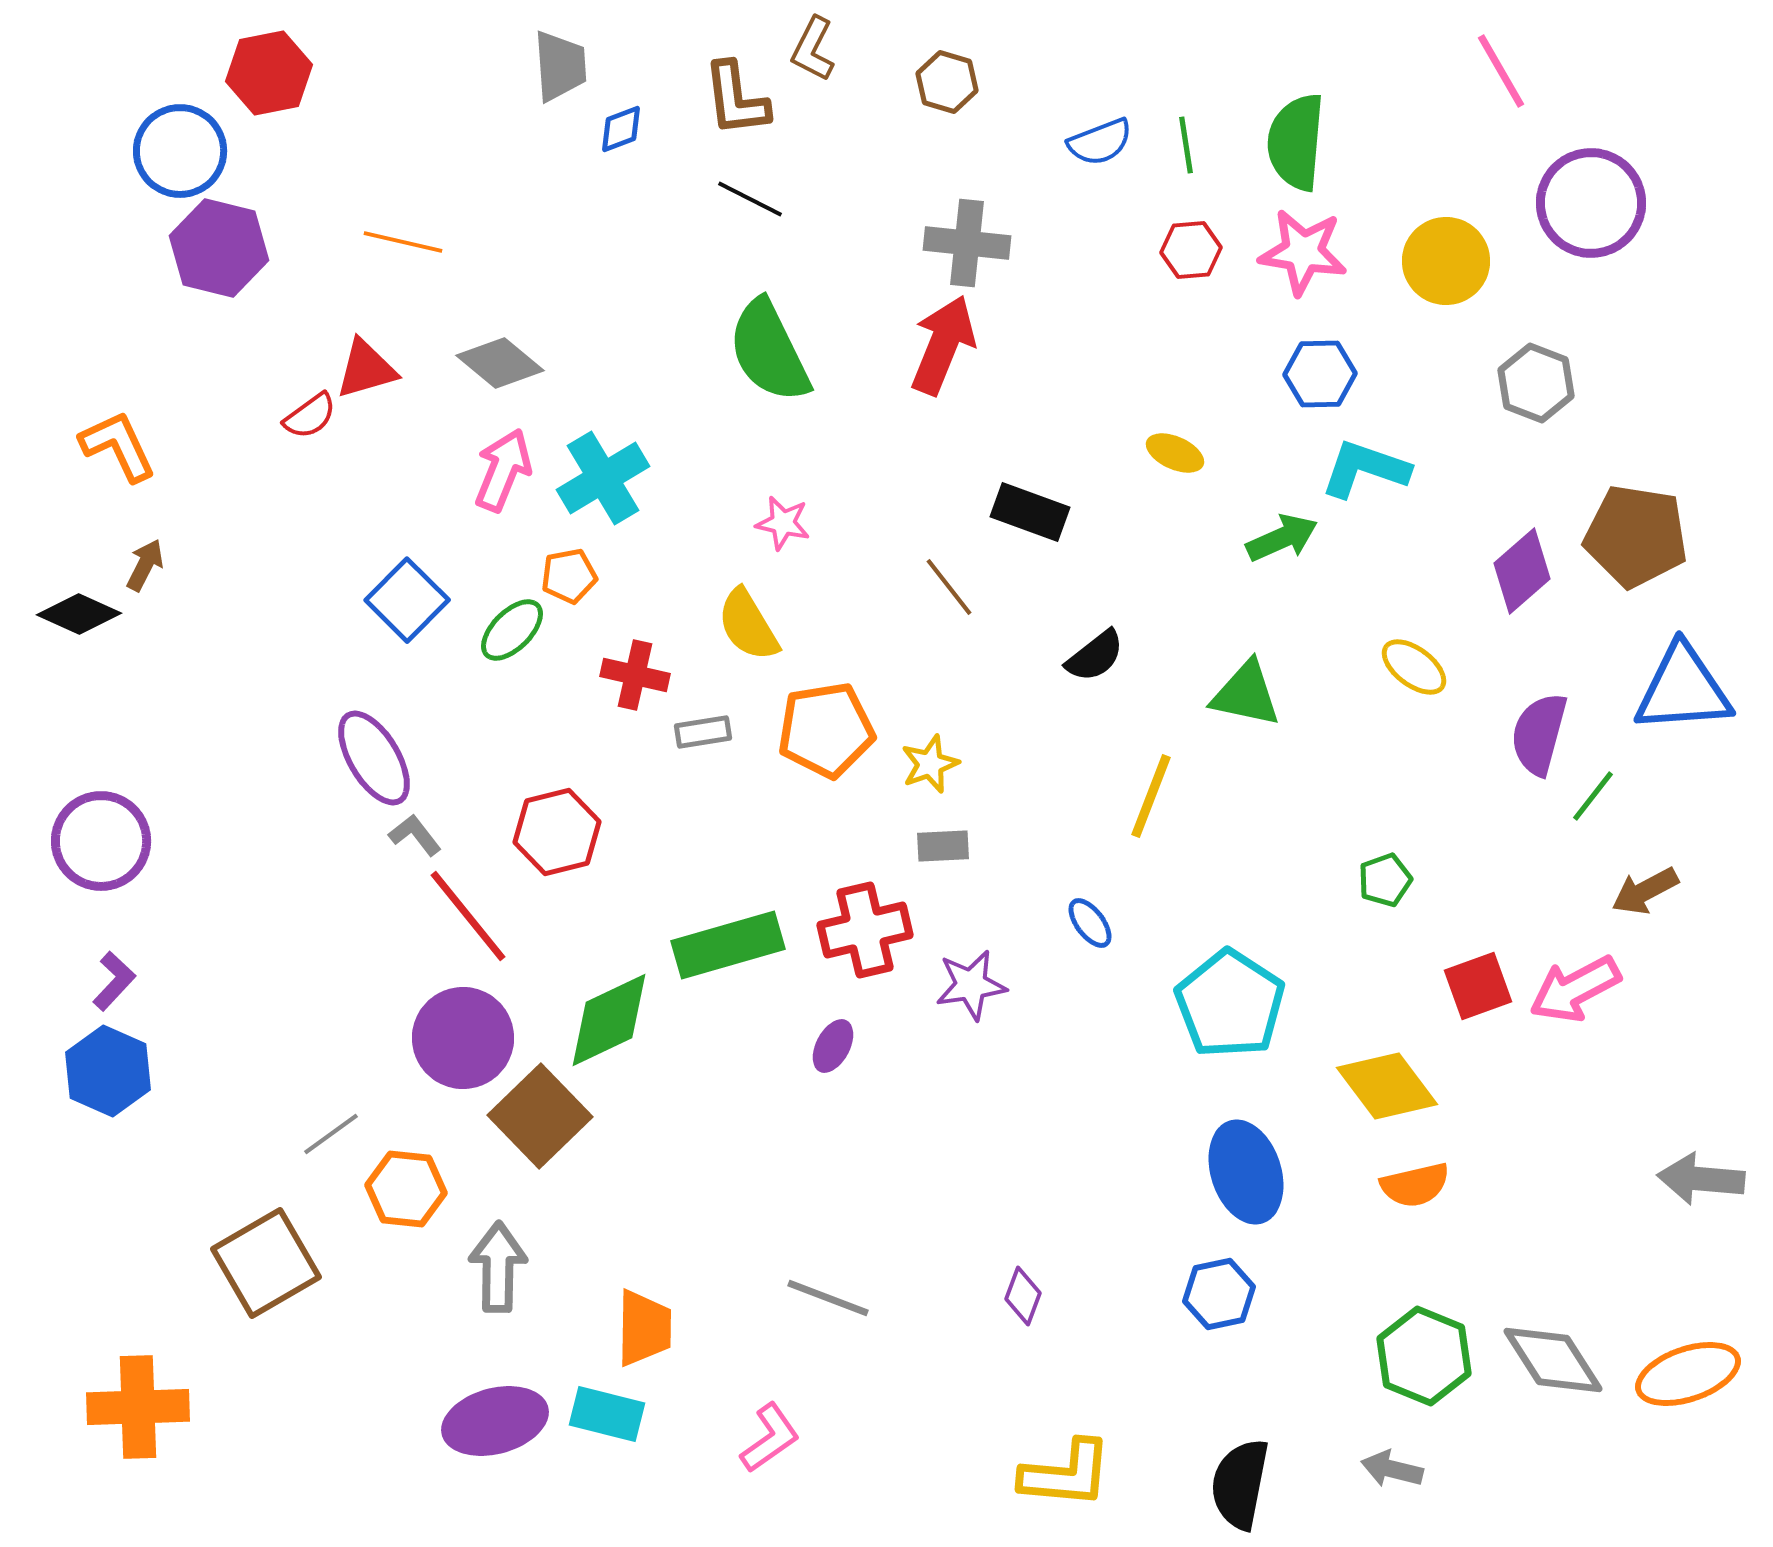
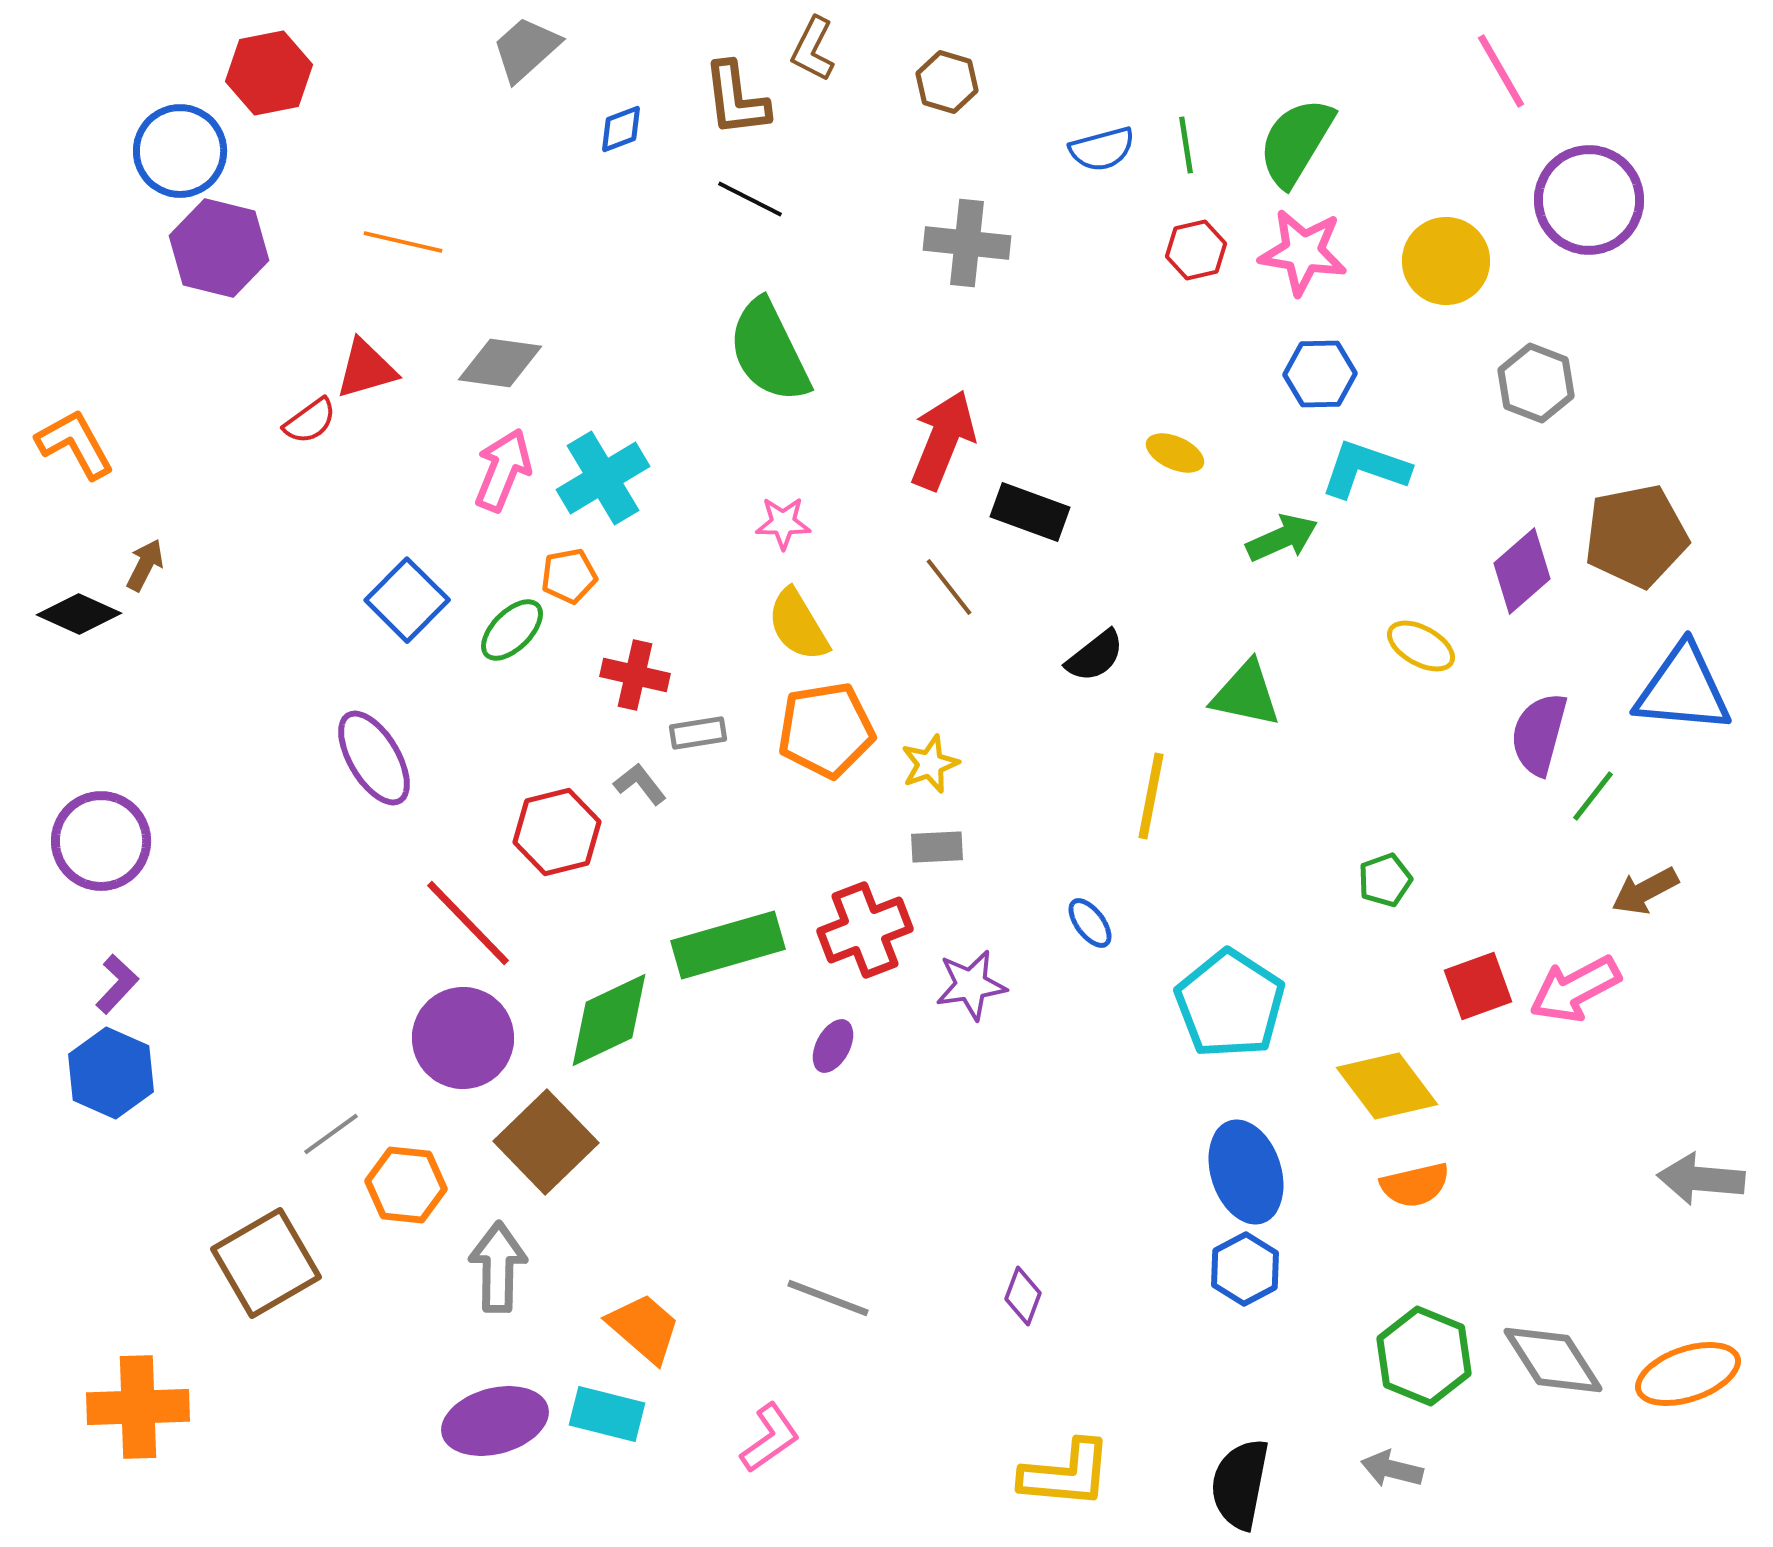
gray trapezoid at (560, 66): moved 34 px left, 17 px up; rotated 128 degrees counterclockwise
blue semicircle at (1100, 142): moved 2 px right, 7 px down; rotated 6 degrees clockwise
green semicircle at (1296, 142): rotated 26 degrees clockwise
purple circle at (1591, 203): moved 2 px left, 3 px up
red hexagon at (1191, 250): moved 5 px right; rotated 8 degrees counterclockwise
red arrow at (943, 345): moved 95 px down
gray diamond at (500, 363): rotated 32 degrees counterclockwise
red semicircle at (310, 416): moved 5 px down
orange L-shape at (118, 446): moved 43 px left, 2 px up; rotated 4 degrees counterclockwise
pink star at (783, 523): rotated 12 degrees counterclockwise
brown pentagon at (1636, 536): rotated 20 degrees counterclockwise
yellow semicircle at (748, 625): moved 50 px right
yellow ellipse at (1414, 667): moved 7 px right, 21 px up; rotated 8 degrees counterclockwise
blue triangle at (1683, 689): rotated 9 degrees clockwise
gray rectangle at (703, 732): moved 5 px left, 1 px down
yellow line at (1151, 796): rotated 10 degrees counterclockwise
gray L-shape at (415, 835): moved 225 px right, 51 px up
gray rectangle at (943, 846): moved 6 px left, 1 px down
red line at (468, 916): moved 7 px down; rotated 5 degrees counterclockwise
red cross at (865, 930): rotated 8 degrees counterclockwise
purple L-shape at (114, 981): moved 3 px right, 3 px down
blue hexagon at (108, 1071): moved 3 px right, 2 px down
brown square at (540, 1116): moved 6 px right, 26 px down
orange hexagon at (406, 1189): moved 4 px up
blue hexagon at (1219, 1294): moved 26 px right, 25 px up; rotated 16 degrees counterclockwise
orange trapezoid at (644, 1328): rotated 50 degrees counterclockwise
